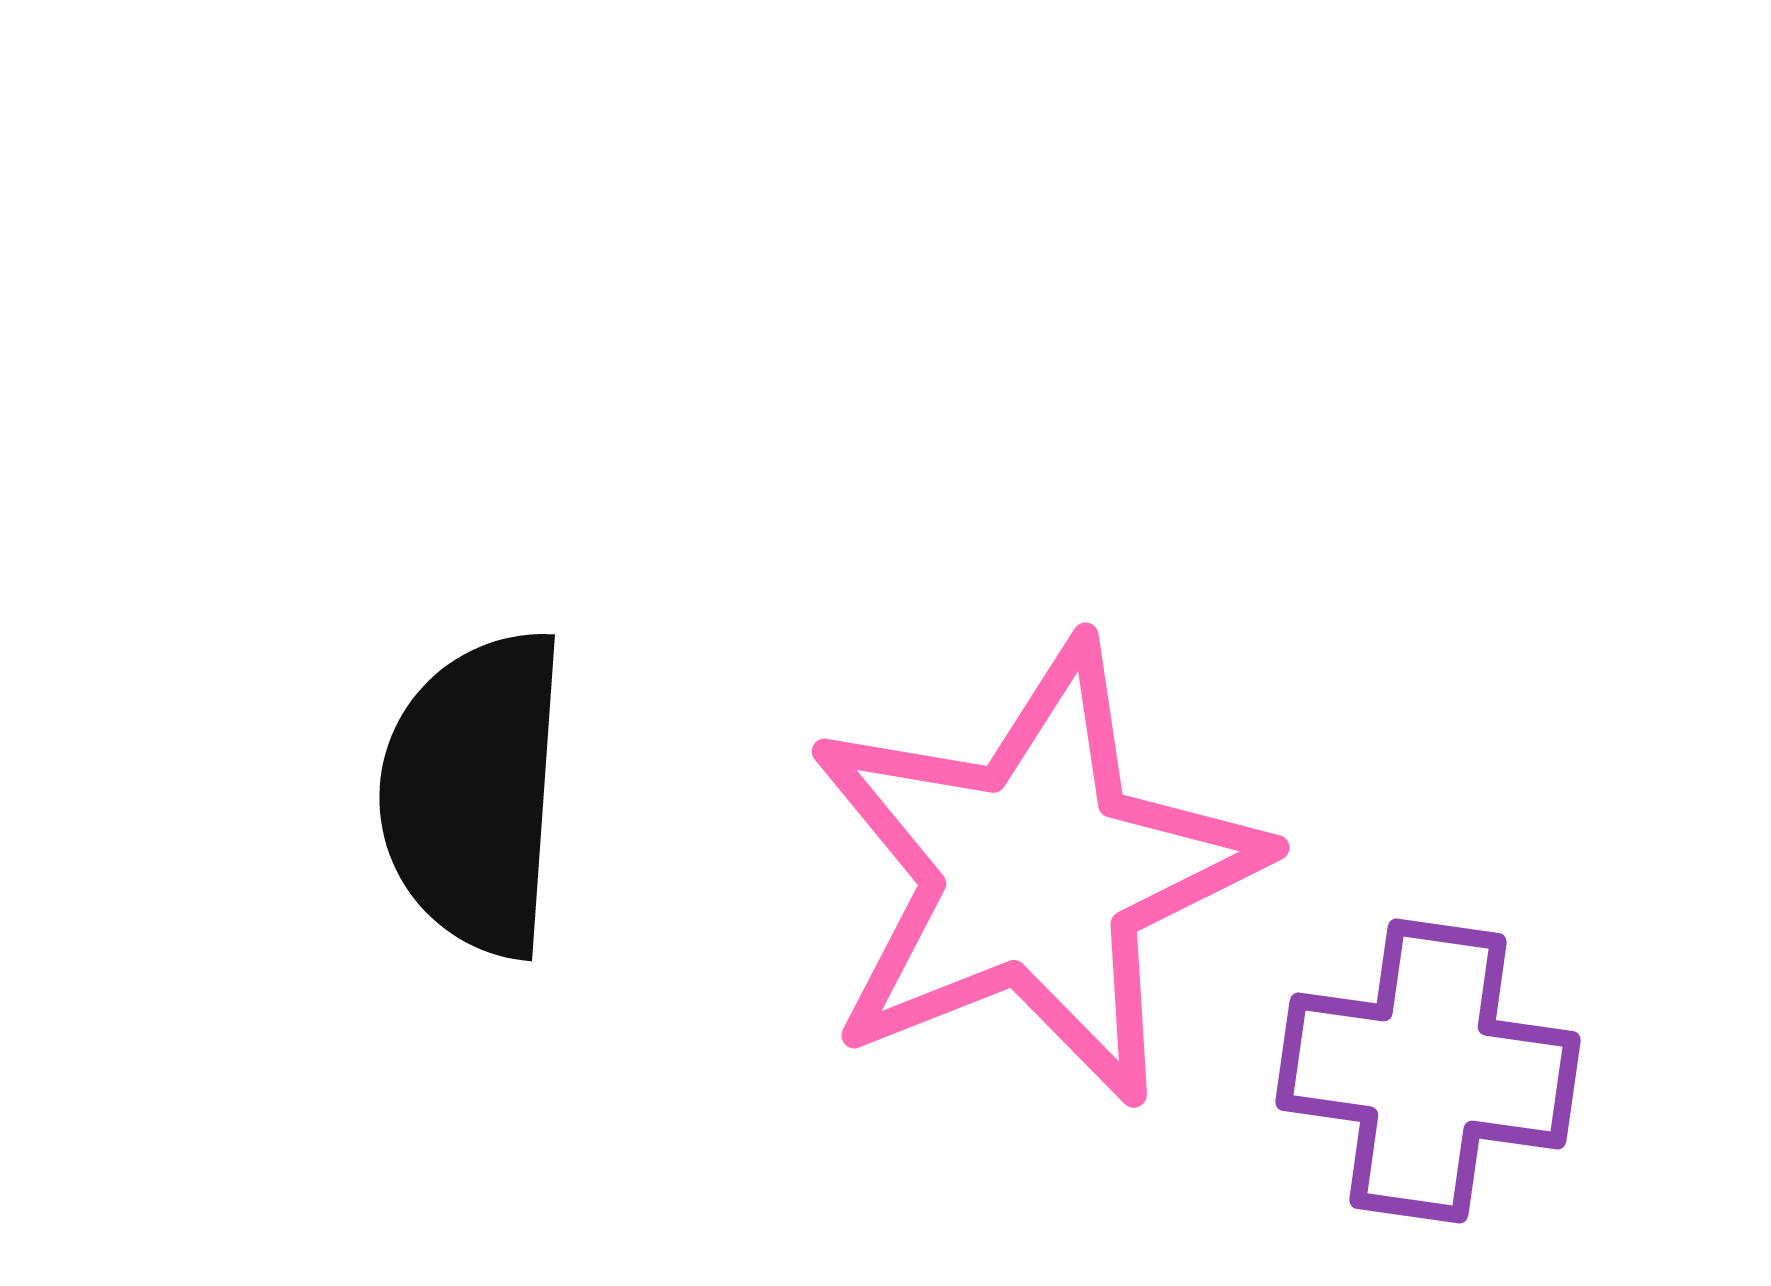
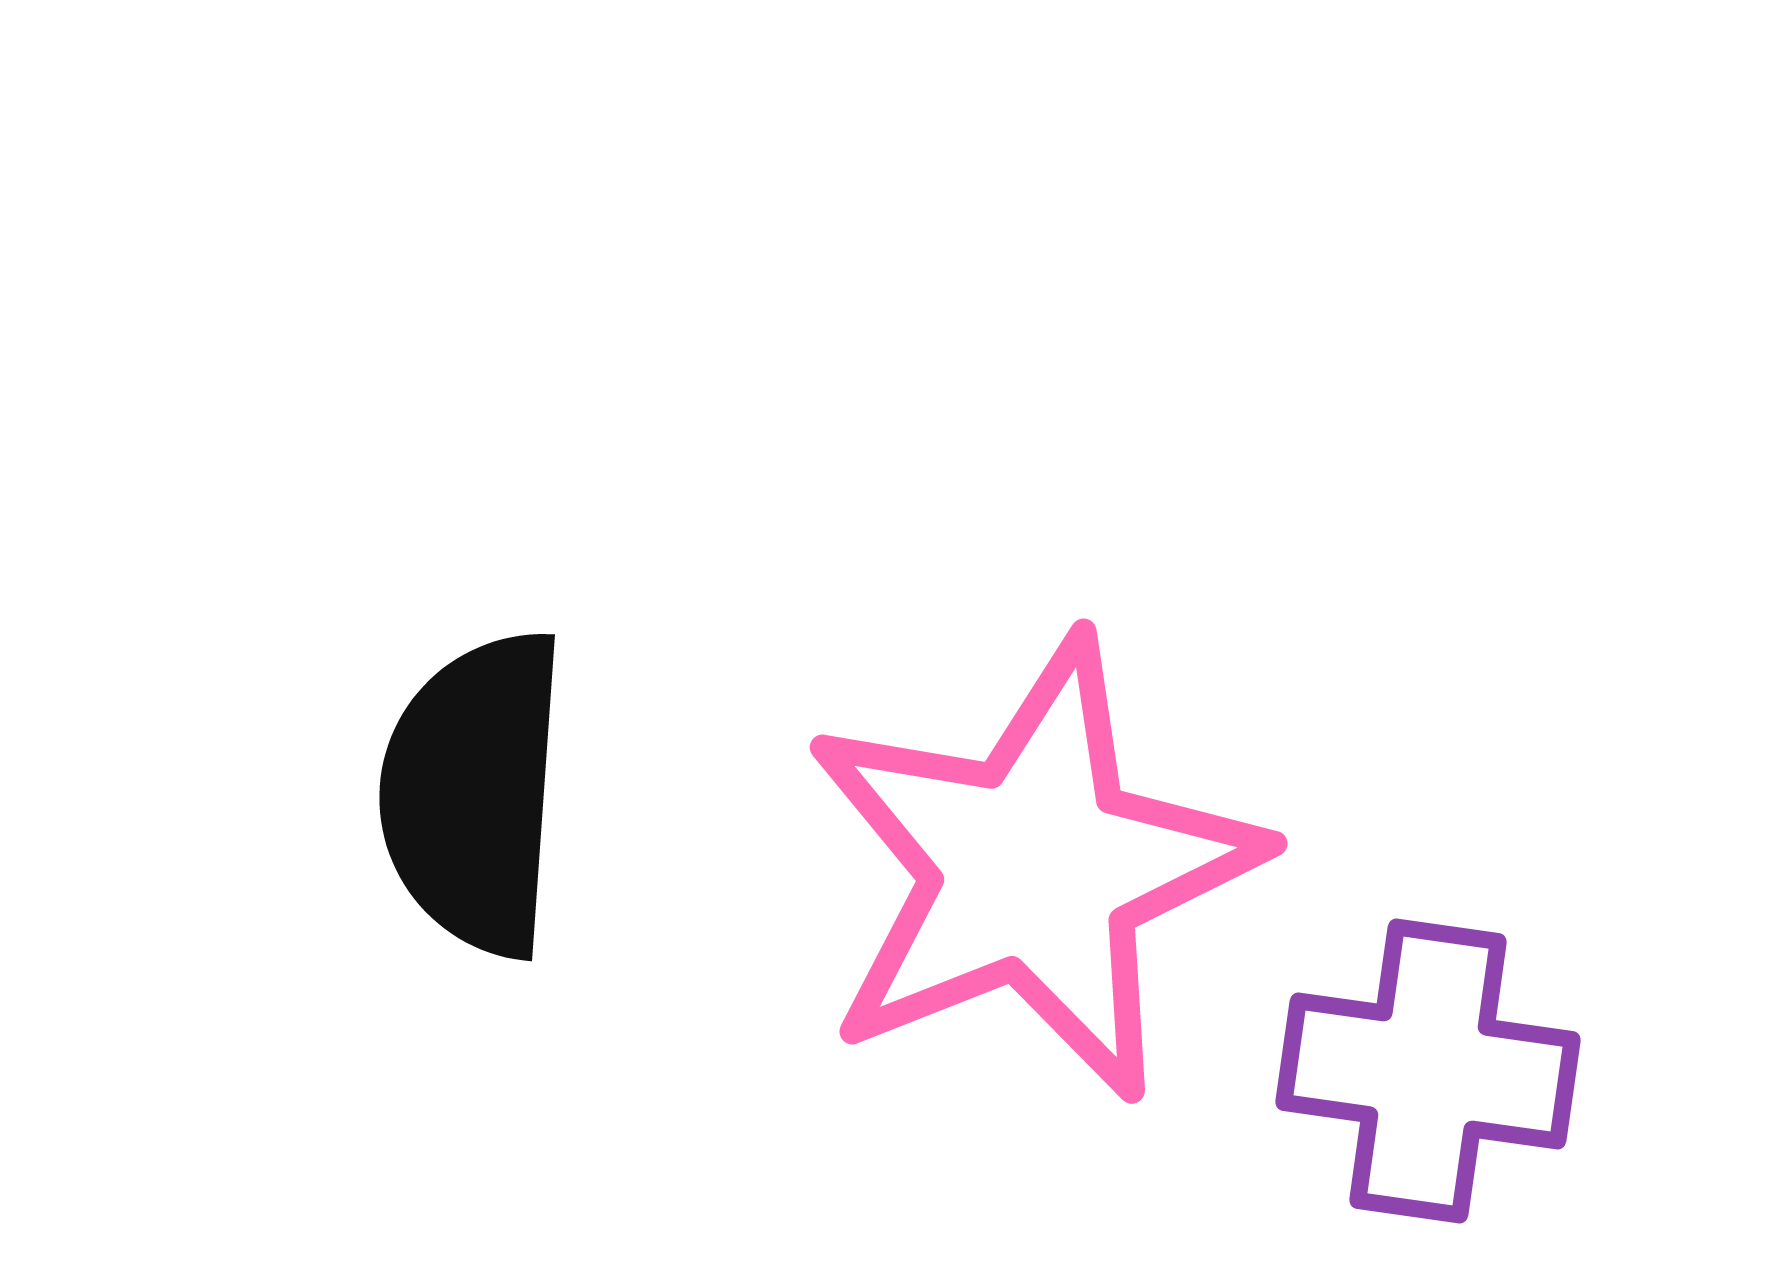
pink star: moved 2 px left, 4 px up
